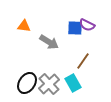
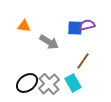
purple semicircle: rotated 140 degrees clockwise
black ellipse: rotated 20 degrees clockwise
